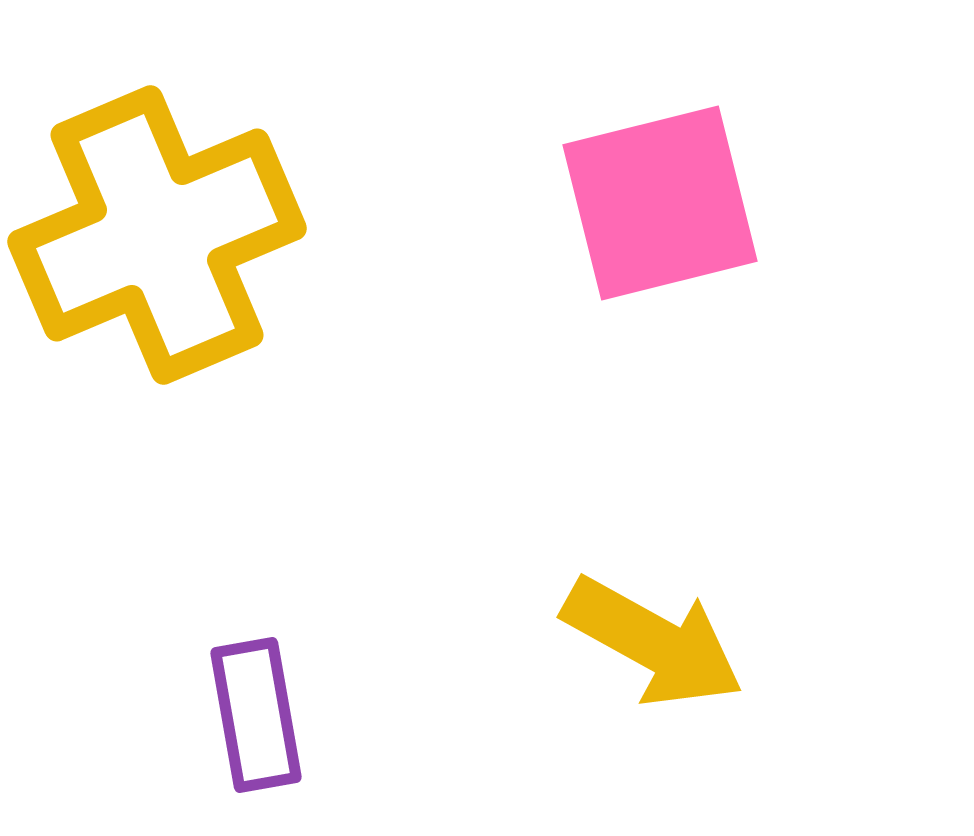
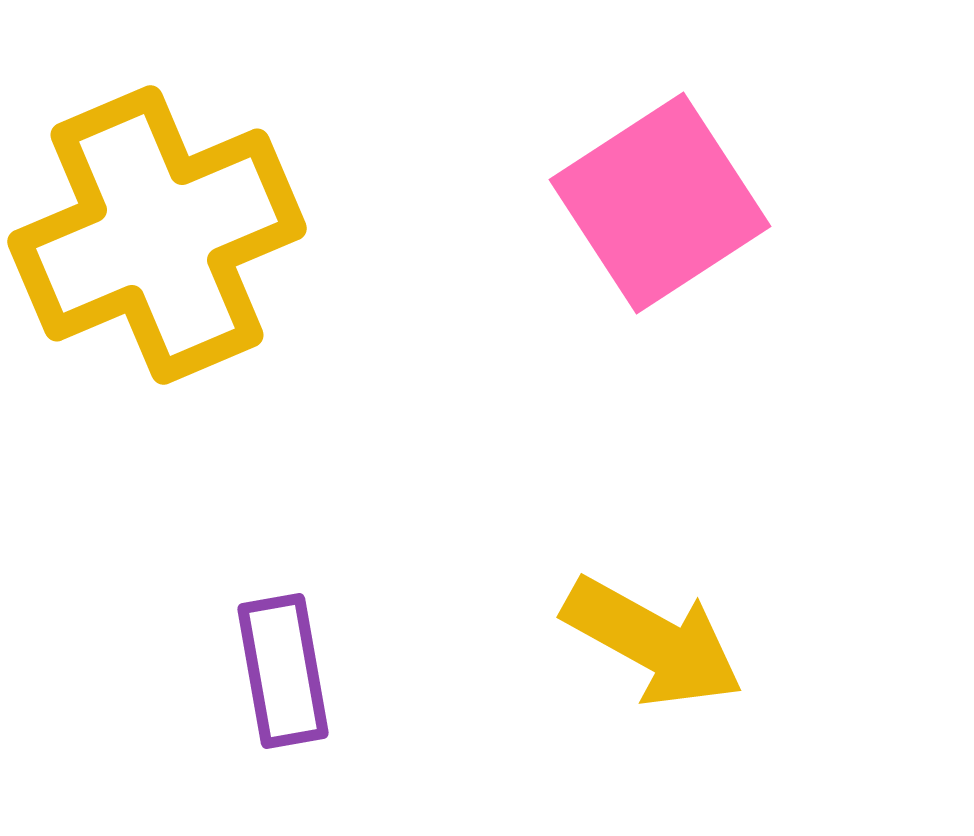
pink square: rotated 19 degrees counterclockwise
purple rectangle: moved 27 px right, 44 px up
